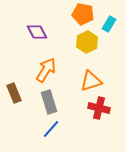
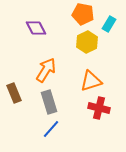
purple diamond: moved 1 px left, 4 px up
